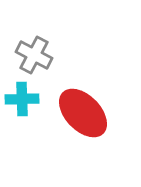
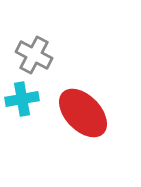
cyan cross: rotated 8 degrees counterclockwise
